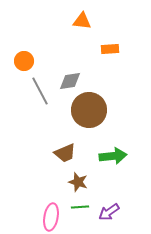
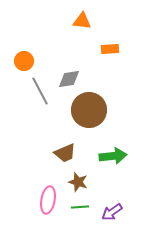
gray diamond: moved 1 px left, 2 px up
purple arrow: moved 3 px right
pink ellipse: moved 3 px left, 17 px up
